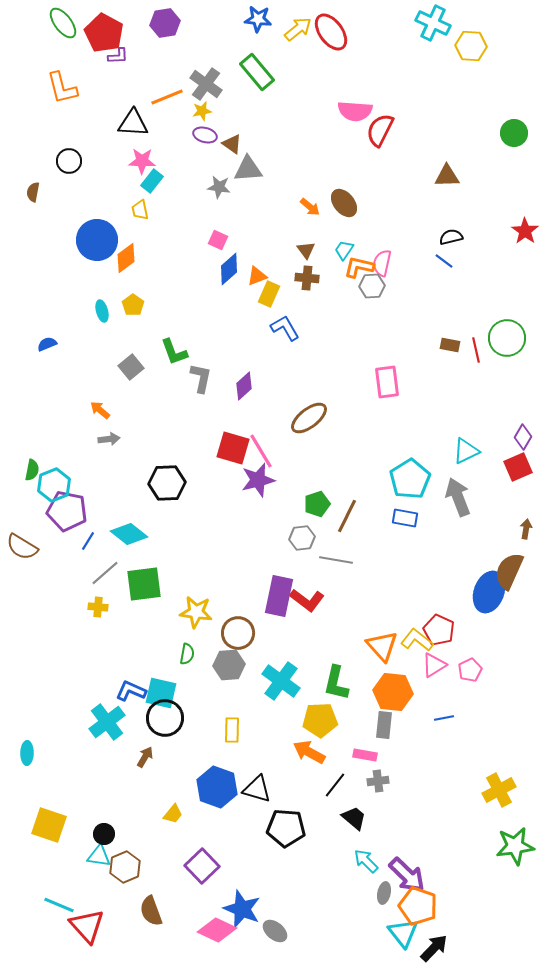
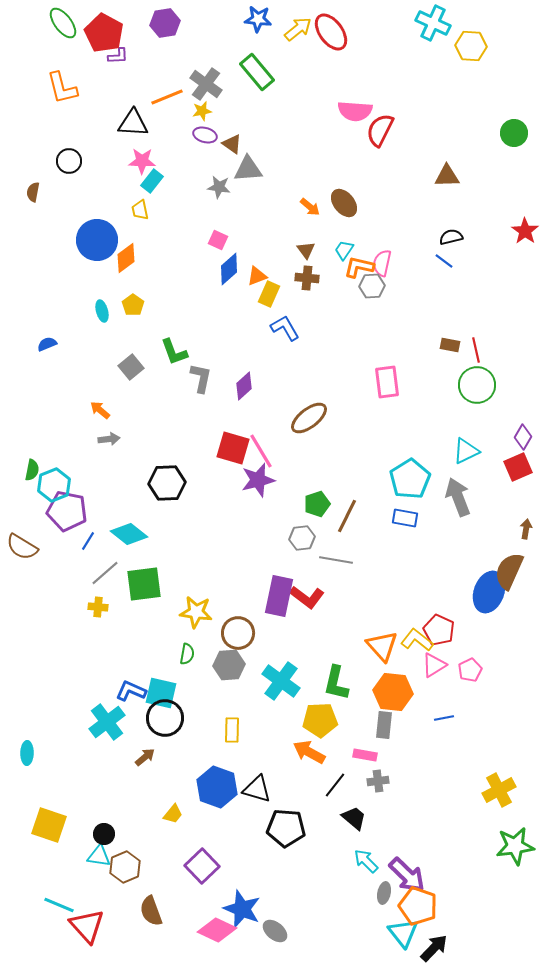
green circle at (507, 338): moved 30 px left, 47 px down
red L-shape at (307, 600): moved 3 px up
brown arrow at (145, 757): rotated 20 degrees clockwise
